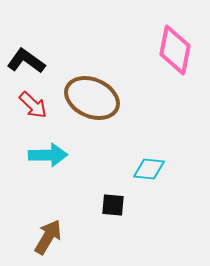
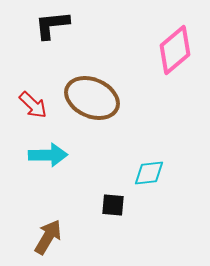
pink diamond: rotated 39 degrees clockwise
black L-shape: moved 26 px right, 36 px up; rotated 42 degrees counterclockwise
cyan diamond: moved 4 px down; rotated 12 degrees counterclockwise
